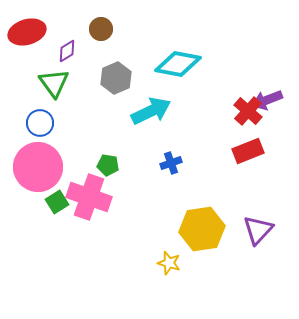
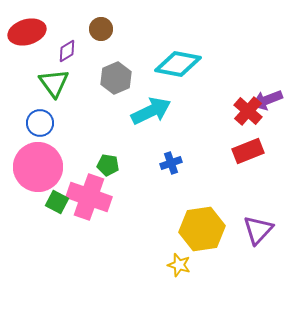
green square: rotated 30 degrees counterclockwise
yellow star: moved 10 px right, 2 px down
